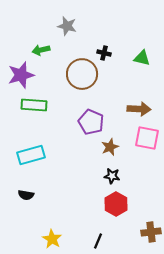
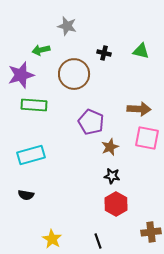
green triangle: moved 1 px left, 7 px up
brown circle: moved 8 px left
black line: rotated 42 degrees counterclockwise
